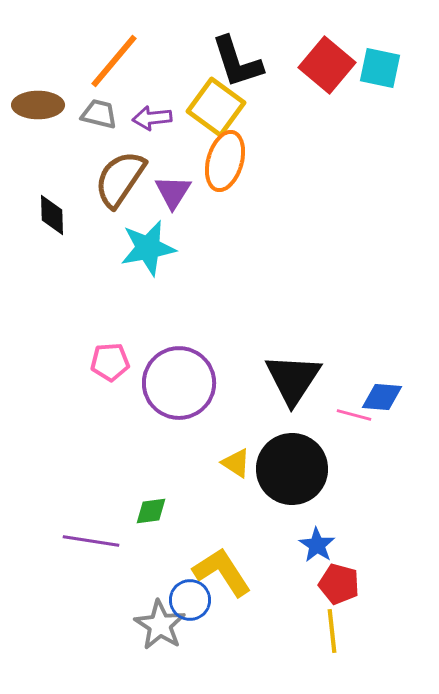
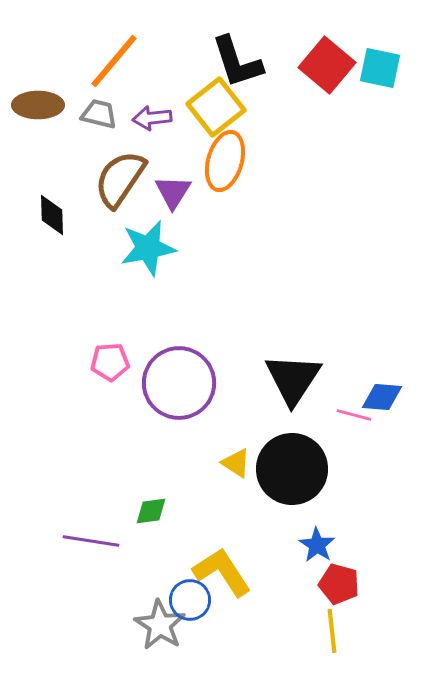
yellow square: rotated 16 degrees clockwise
